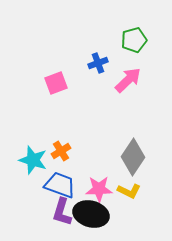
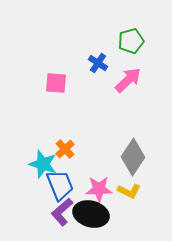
green pentagon: moved 3 px left, 1 px down
blue cross: rotated 36 degrees counterclockwise
pink square: rotated 25 degrees clockwise
orange cross: moved 4 px right, 2 px up; rotated 12 degrees counterclockwise
cyan star: moved 10 px right, 4 px down
blue trapezoid: rotated 48 degrees clockwise
purple L-shape: rotated 32 degrees clockwise
